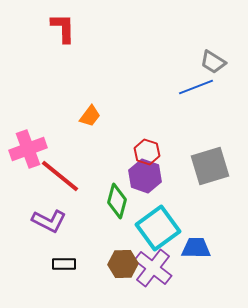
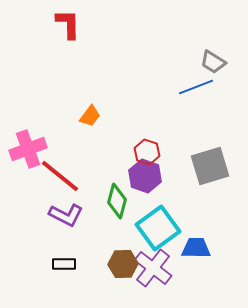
red L-shape: moved 5 px right, 4 px up
purple L-shape: moved 17 px right, 6 px up
